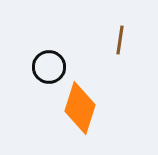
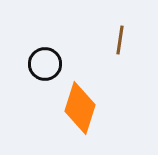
black circle: moved 4 px left, 3 px up
